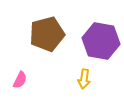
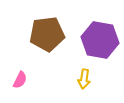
brown pentagon: rotated 8 degrees clockwise
purple hexagon: moved 1 px left, 1 px up
